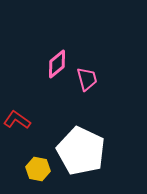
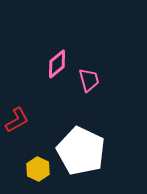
pink trapezoid: moved 2 px right, 1 px down
red L-shape: rotated 116 degrees clockwise
yellow hexagon: rotated 15 degrees clockwise
